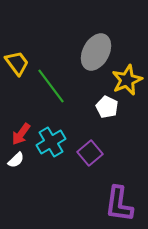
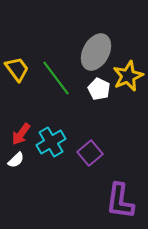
yellow trapezoid: moved 6 px down
yellow star: moved 1 px right, 4 px up
green line: moved 5 px right, 8 px up
white pentagon: moved 8 px left, 18 px up
purple L-shape: moved 1 px right, 3 px up
